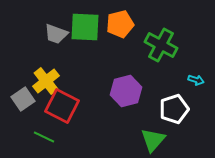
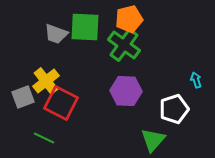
orange pentagon: moved 9 px right, 5 px up
green cross: moved 37 px left; rotated 8 degrees clockwise
cyan arrow: rotated 126 degrees counterclockwise
purple hexagon: rotated 16 degrees clockwise
gray square: moved 2 px up; rotated 15 degrees clockwise
red square: moved 1 px left, 3 px up
green line: moved 1 px down
